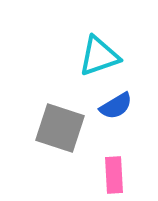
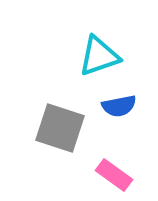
blue semicircle: moved 3 px right; rotated 20 degrees clockwise
pink rectangle: rotated 51 degrees counterclockwise
